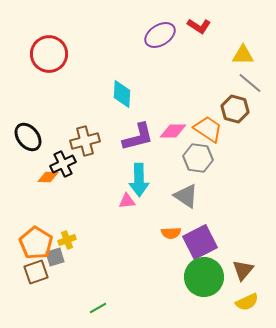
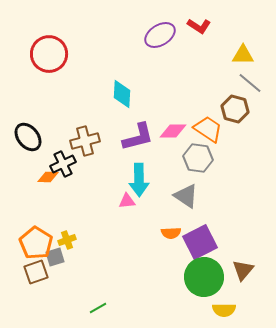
yellow semicircle: moved 23 px left, 8 px down; rotated 25 degrees clockwise
